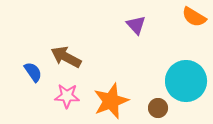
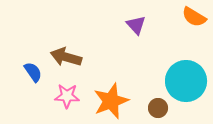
brown arrow: rotated 12 degrees counterclockwise
